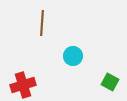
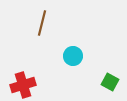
brown line: rotated 10 degrees clockwise
